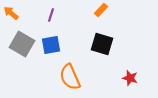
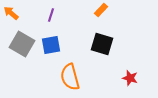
orange semicircle: rotated 8 degrees clockwise
